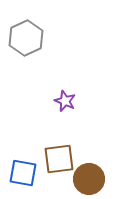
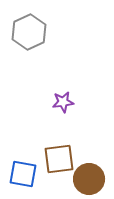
gray hexagon: moved 3 px right, 6 px up
purple star: moved 2 px left, 1 px down; rotated 30 degrees counterclockwise
blue square: moved 1 px down
